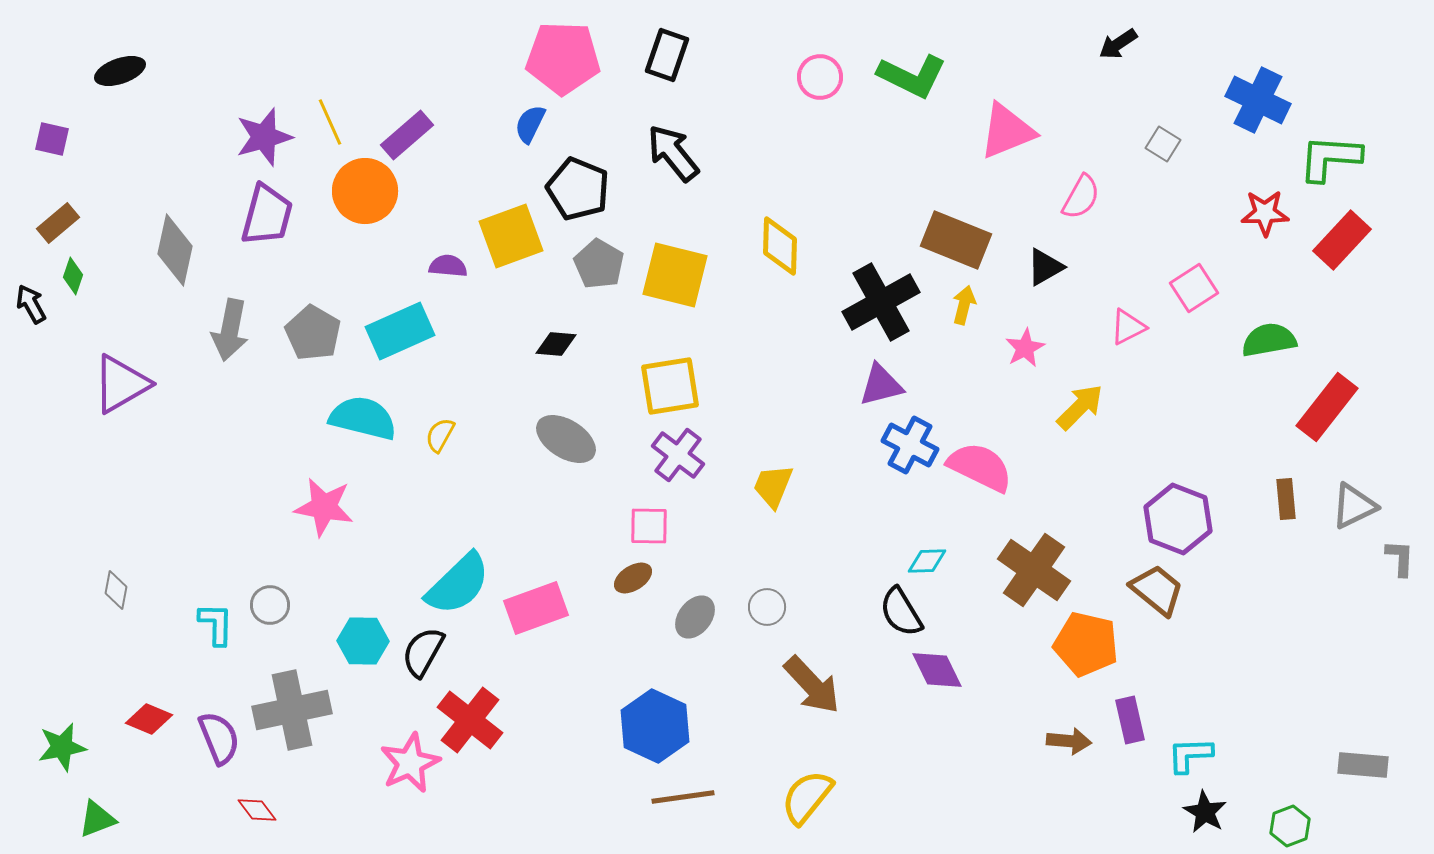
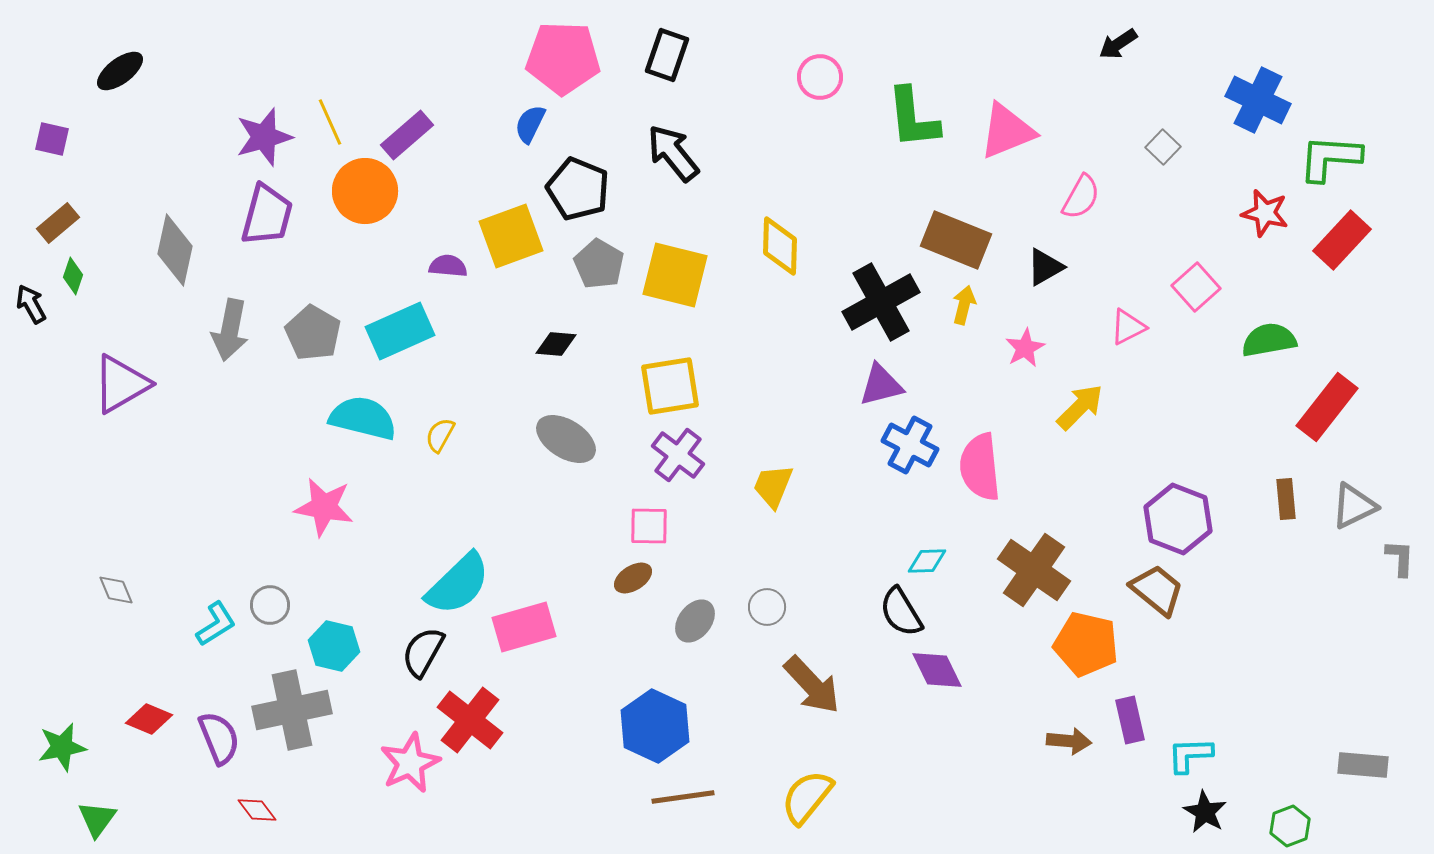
black ellipse at (120, 71): rotated 18 degrees counterclockwise
green L-shape at (912, 76): moved 1 px right, 42 px down; rotated 58 degrees clockwise
gray square at (1163, 144): moved 3 px down; rotated 12 degrees clockwise
red star at (1265, 213): rotated 15 degrees clockwise
pink square at (1194, 288): moved 2 px right, 1 px up; rotated 9 degrees counterclockwise
pink semicircle at (980, 467): rotated 122 degrees counterclockwise
gray diamond at (116, 590): rotated 33 degrees counterclockwise
pink rectangle at (536, 608): moved 12 px left, 19 px down; rotated 4 degrees clockwise
gray ellipse at (695, 617): moved 4 px down
cyan L-shape at (216, 624): rotated 57 degrees clockwise
cyan hexagon at (363, 641): moved 29 px left, 5 px down; rotated 12 degrees clockwise
green triangle at (97, 819): rotated 33 degrees counterclockwise
